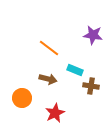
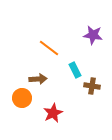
cyan rectangle: rotated 42 degrees clockwise
brown arrow: moved 10 px left; rotated 18 degrees counterclockwise
brown cross: moved 1 px right
red star: moved 2 px left
